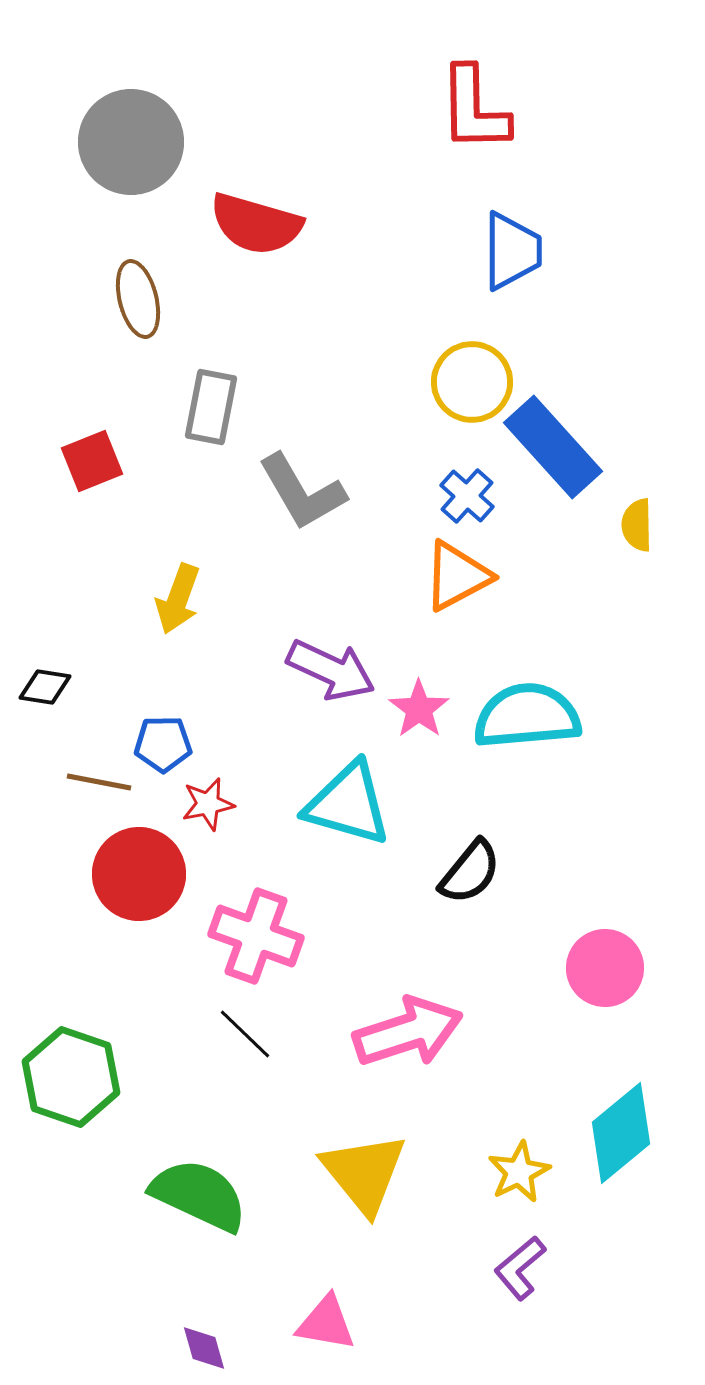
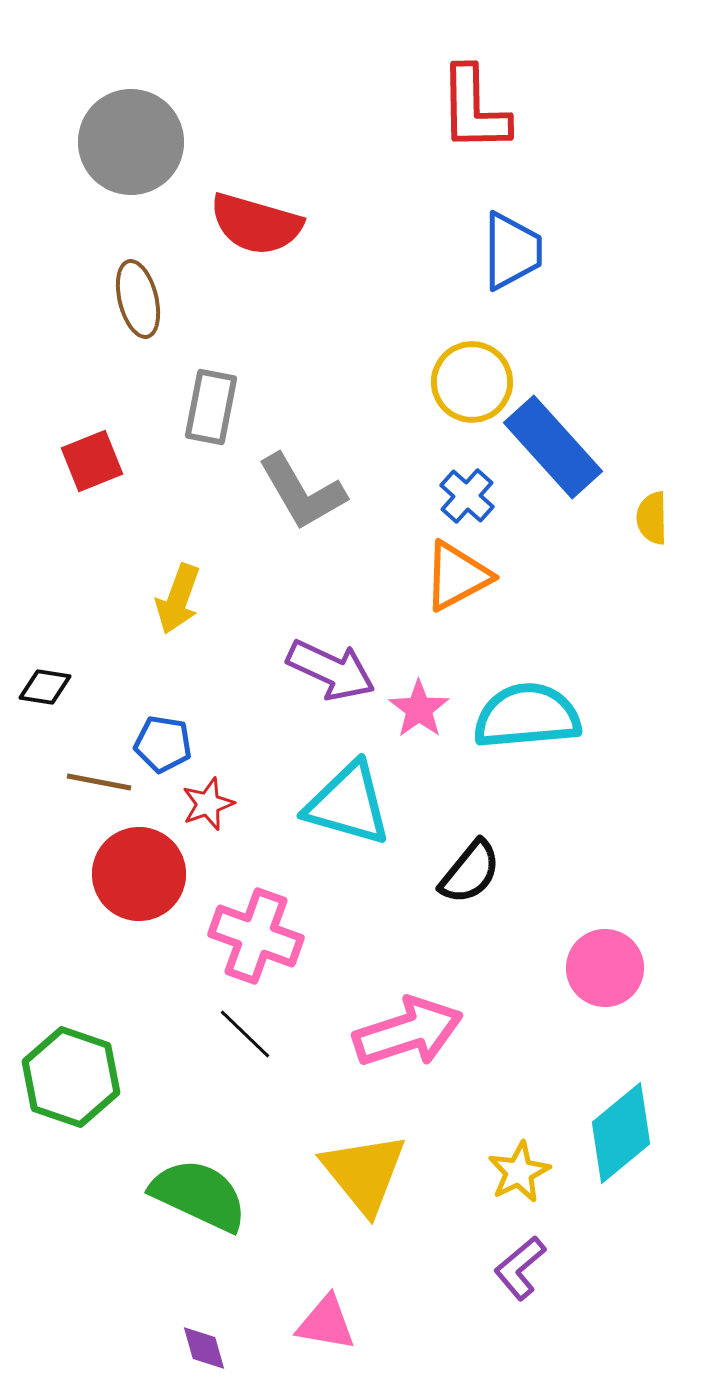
yellow semicircle: moved 15 px right, 7 px up
blue pentagon: rotated 10 degrees clockwise
red star: rotated 8 degrees counterclockwise
